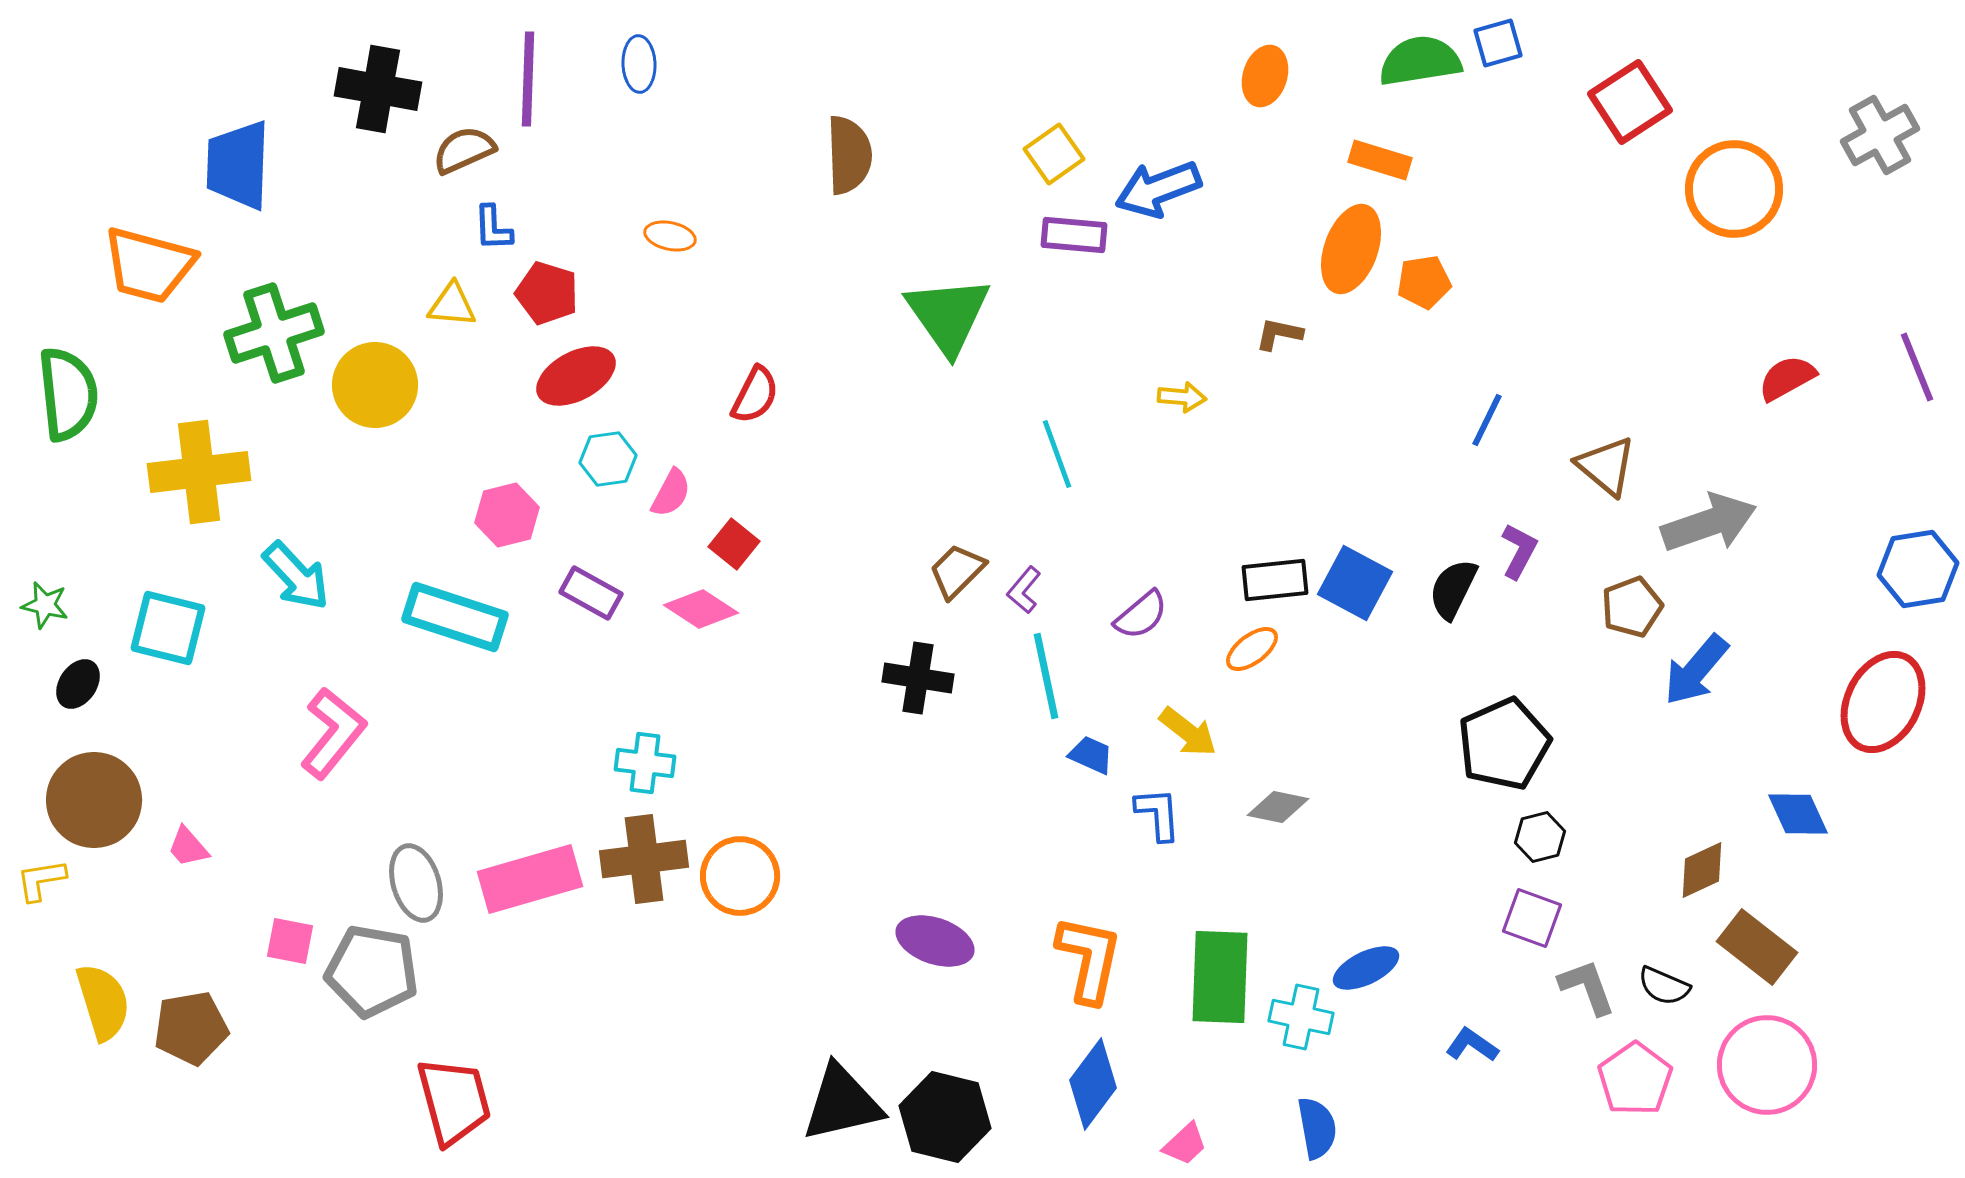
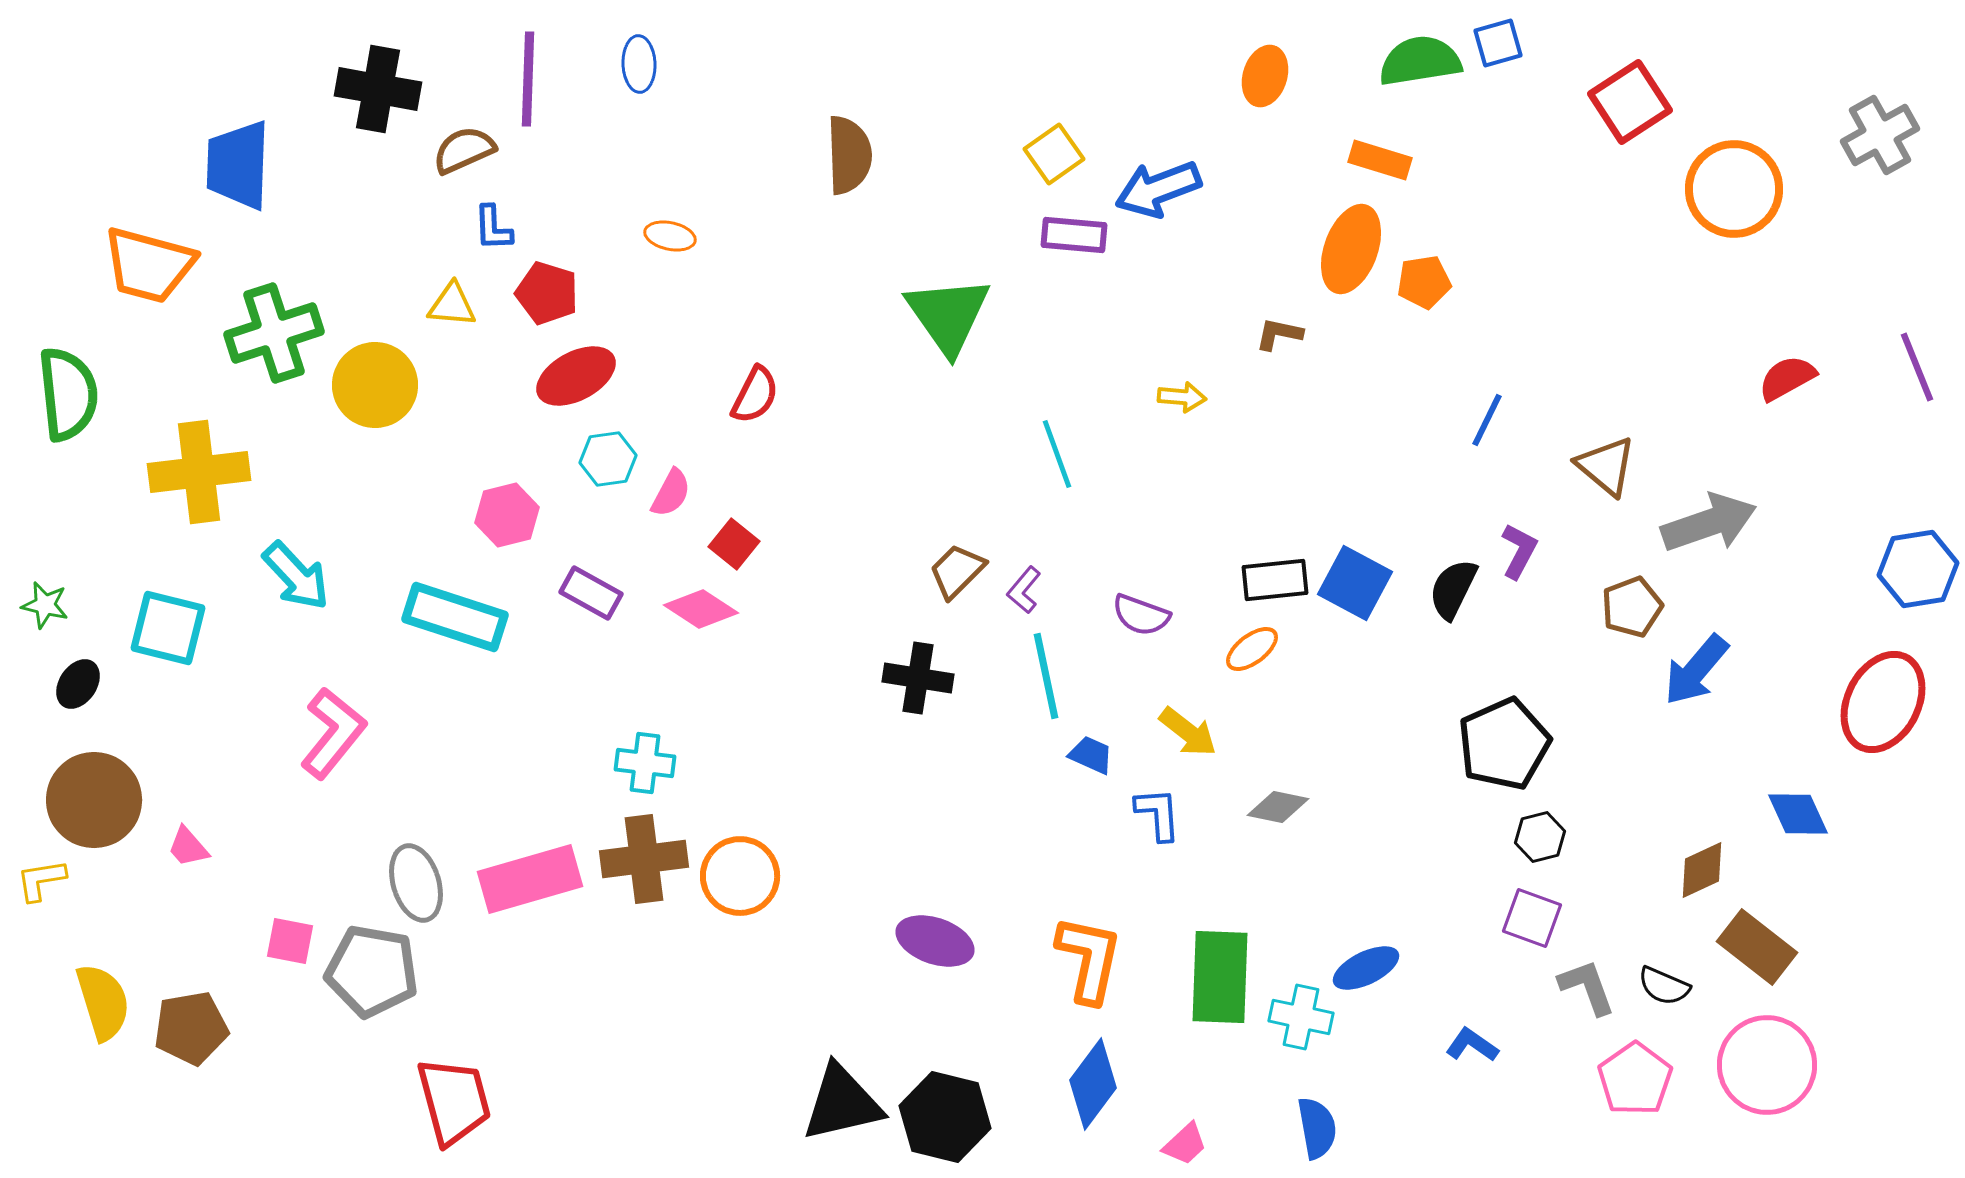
purple semicircle at (1141, 615): rotated 60 degrees clockwise
